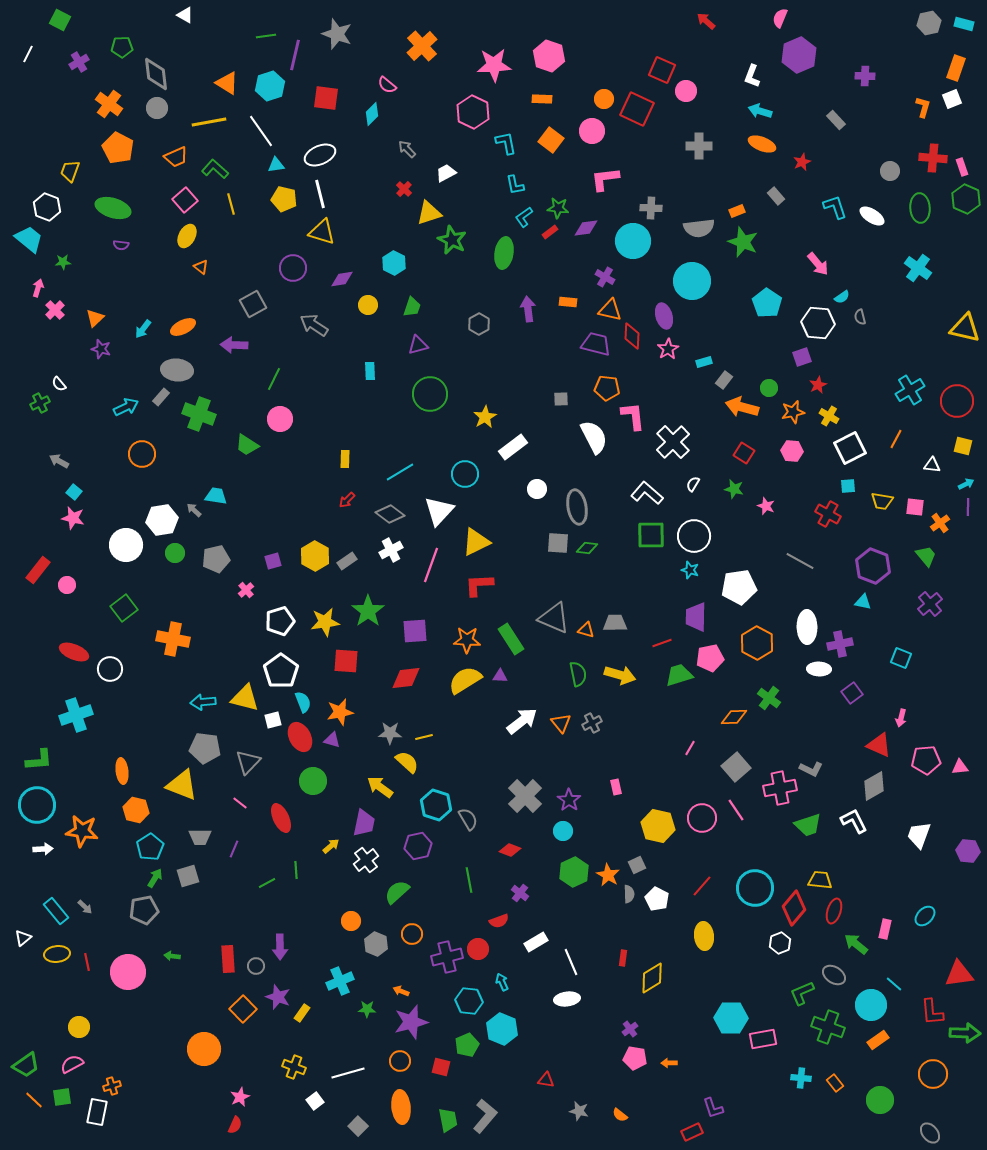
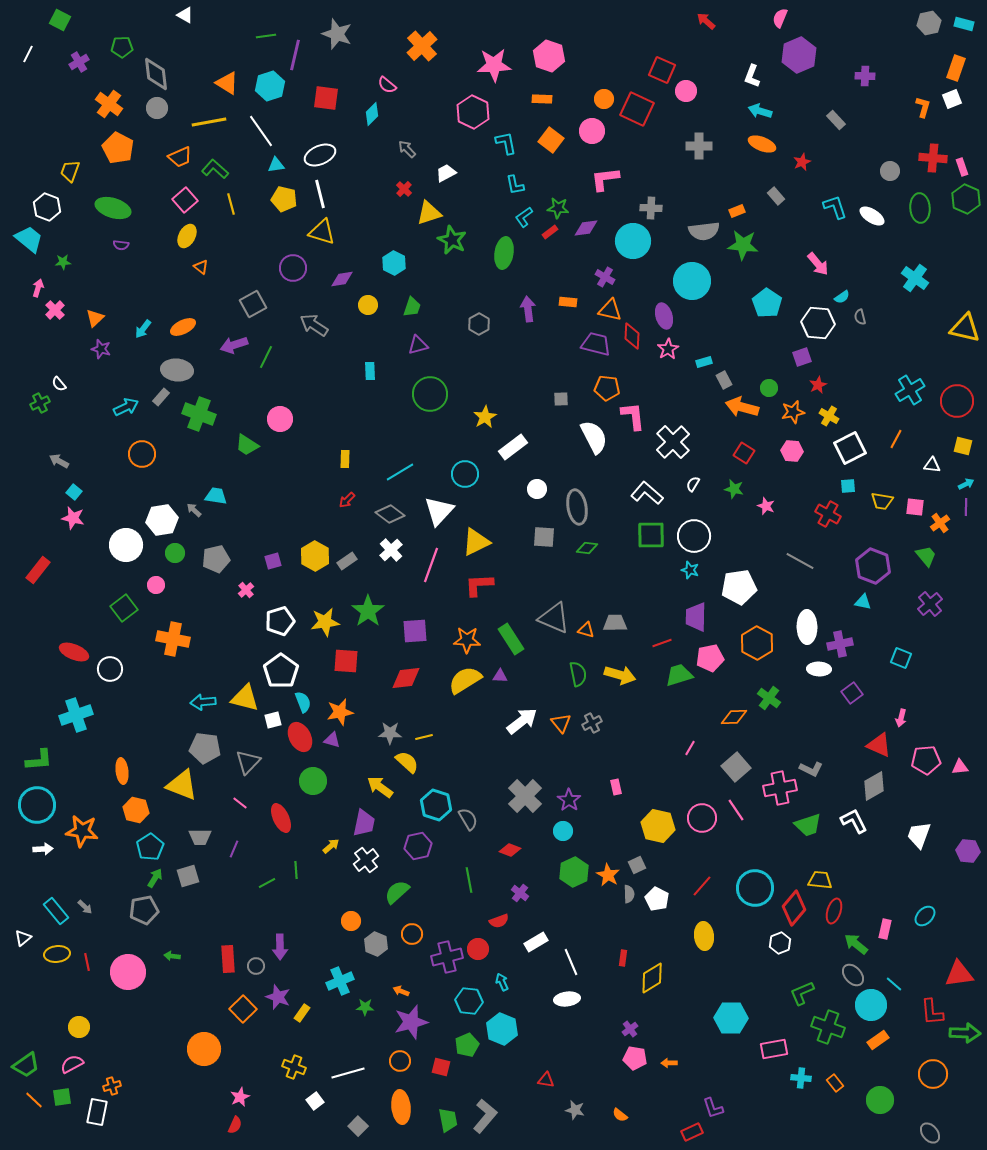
orange trapezoid at (176, 157): moved 4 px right
gray semicircle at (699, 228): moved 5 px right, 3 px down
green star at (743, 242): moved 3 px down; rotated 16 degrees counterclockwise
cyan cross at (918, 268): moved 3 px left, 10 px down
purple arrow at (234, 345): rotated 20 degrees counterclockwise
green line at (274, 379): moved 8 px left, 22 px up
gray rectangle at (724, 380): rotated 66 degrees counterclockwise
purple line at (968, 507): moved 2 px left
gray square at (558, 543): moved 14 px left, 6 px up
white cross at (391, 550): rotated 15 degrees counterclockwise
pink circle at (67, 585): moved 89 px right
gray ellipse at (834, 975): moved 19 px right; rotated 15 degrees clockwise
green star at (367, 1009): moved 2 px left, 2 px up
pink rectangle at (763, 1039): moved 11 px right, 10 px down
gray star at (579, 1111): moved 4 px left, 1 px up
